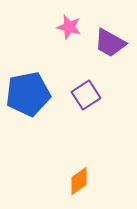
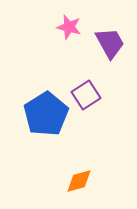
purple trapezoid: rotated 148 degrees counterclockwise
blue pentagon: moved 18 px right, 20 px down; rotated 21 degrees counterclockwise
orange diamond: rotated 20 degrees clockwise
